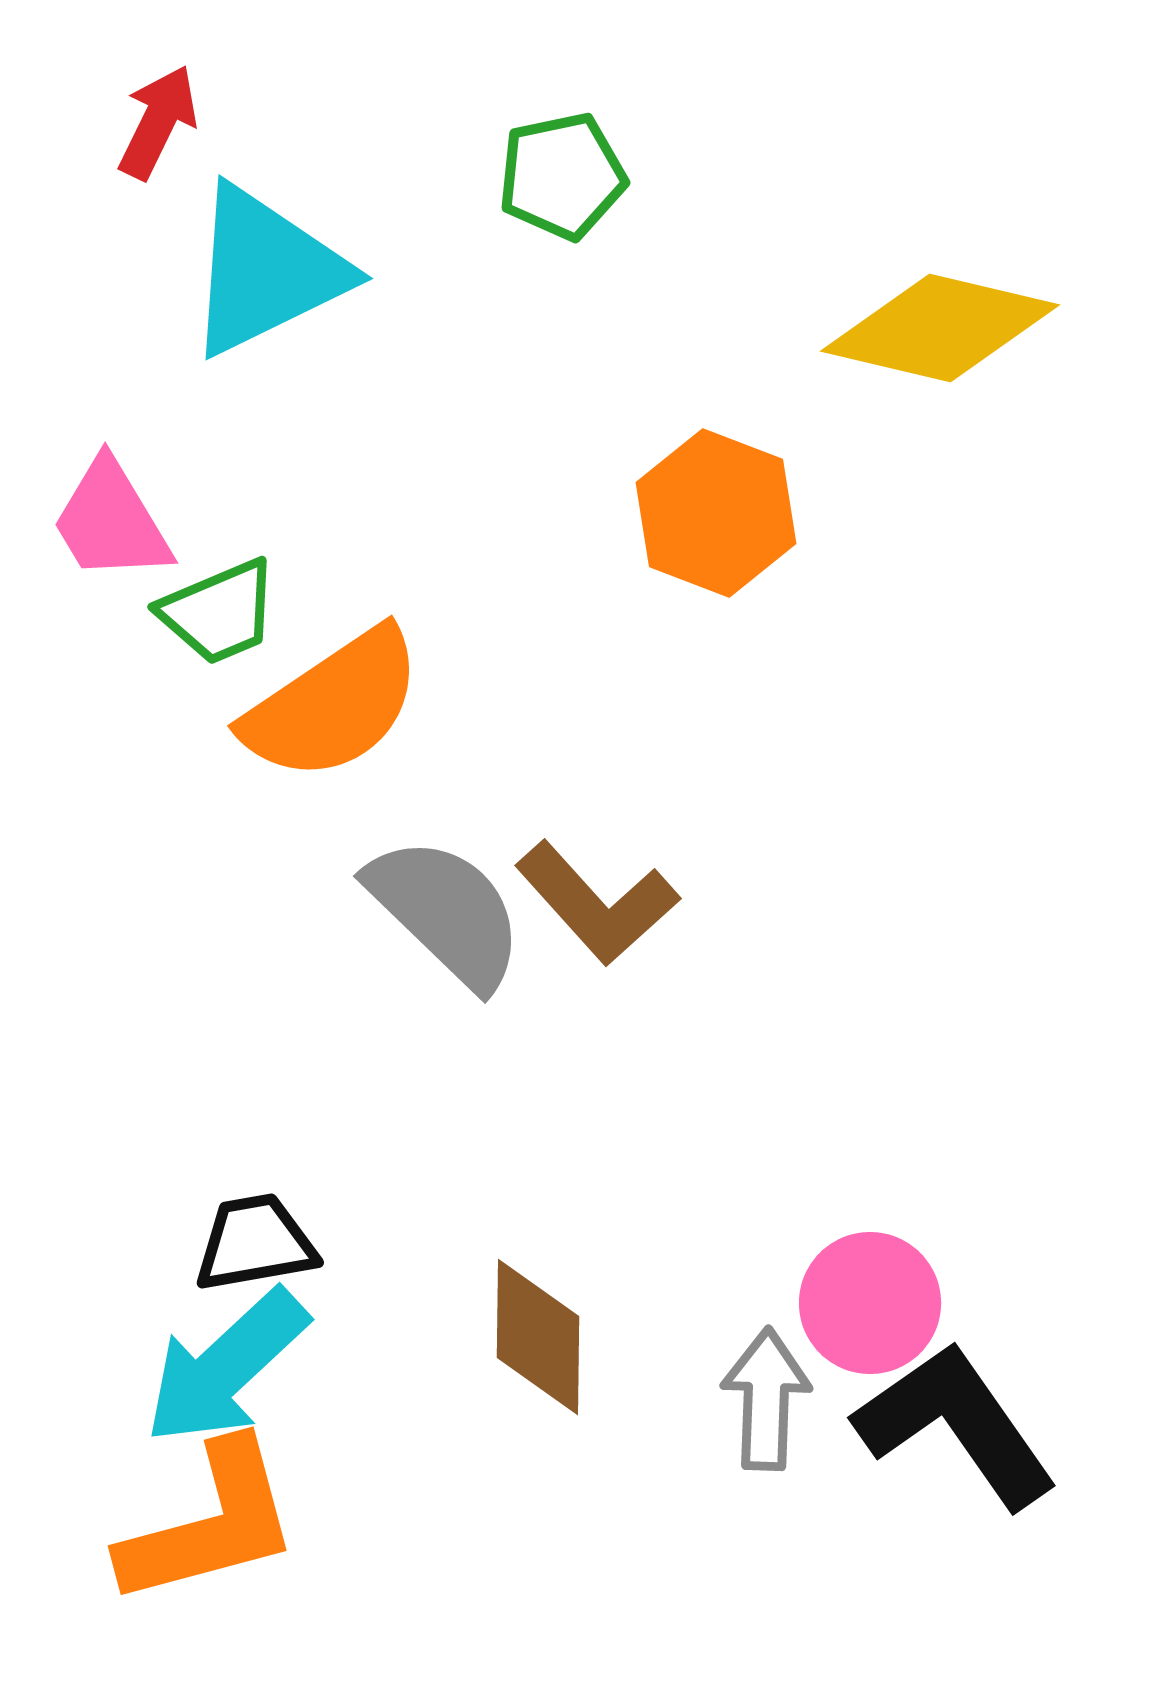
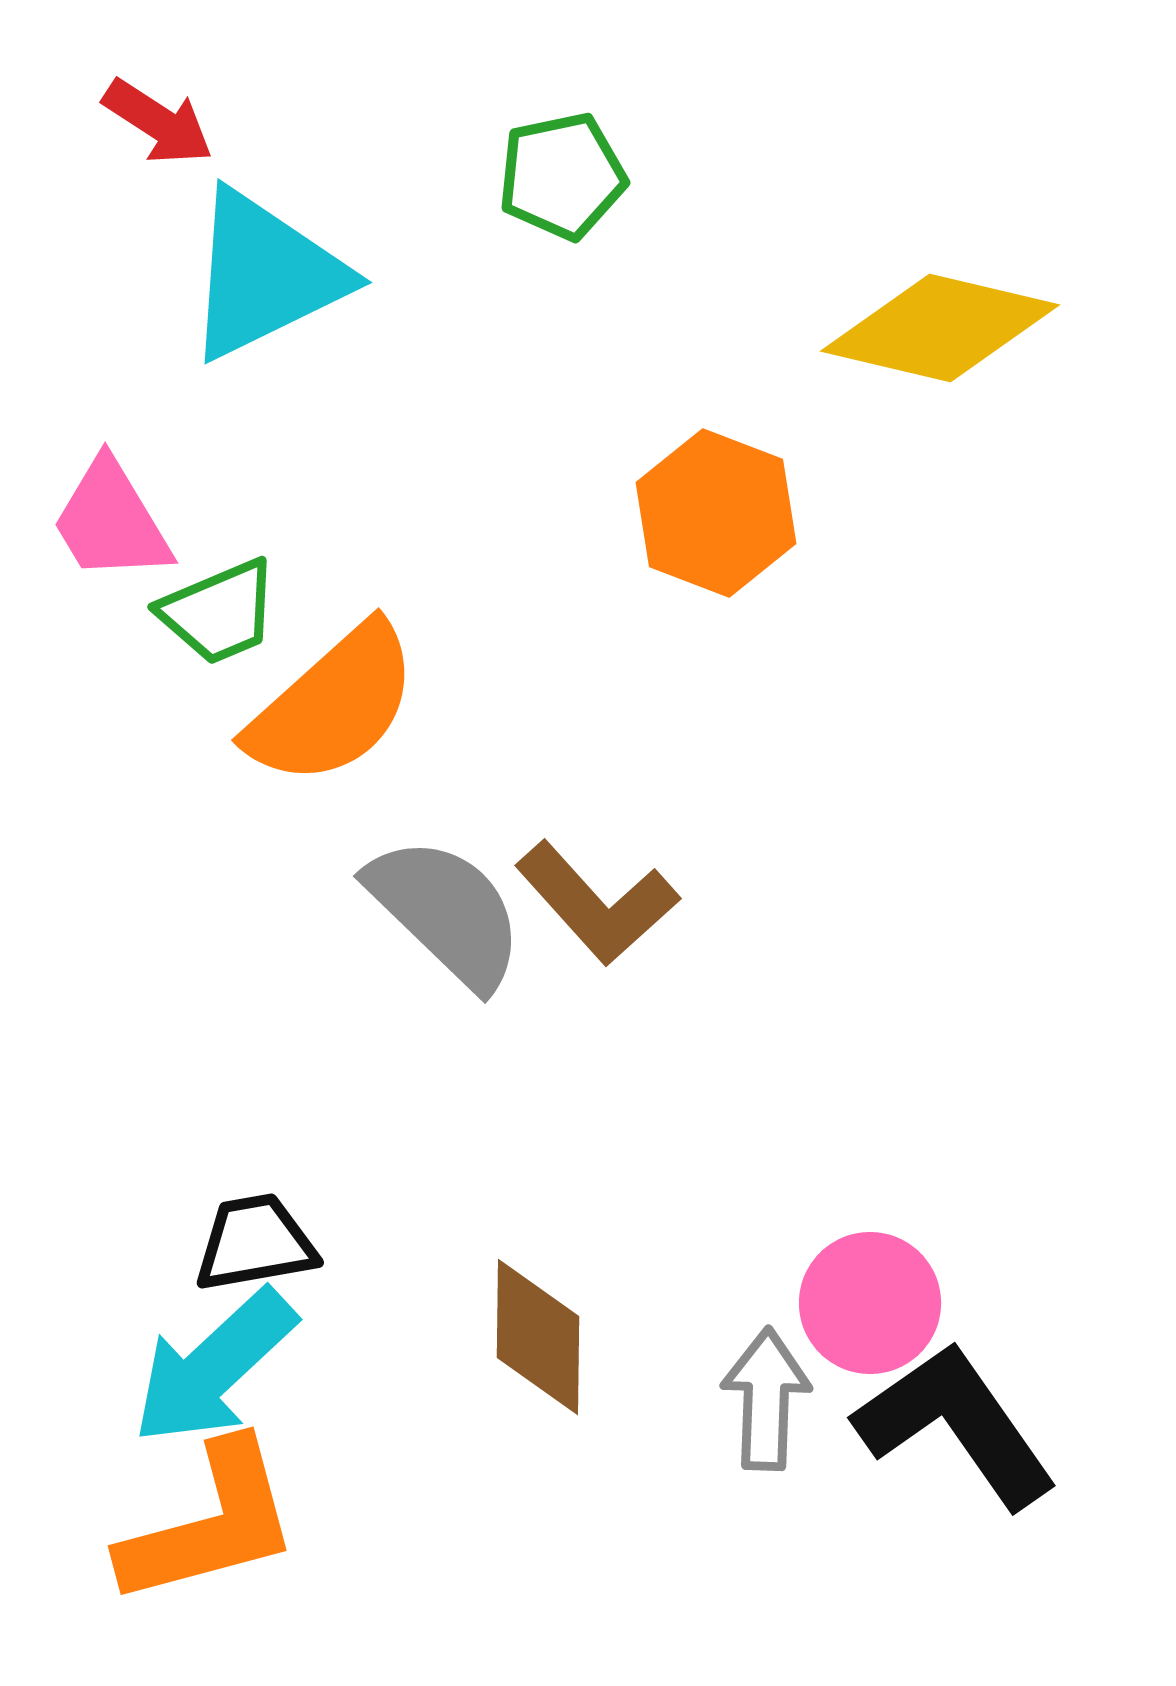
red arrow: rotated 97 degrees clockwise
cyan triangle: moved 1 px left, 4 px down
orange semicircle: rotated 8 degrees counterclockwise
cyan arrow: moved 12 px left
